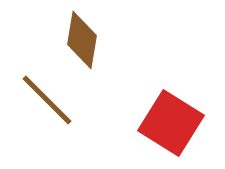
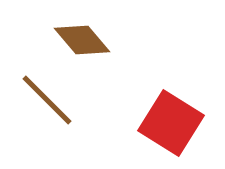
brown diamond: rotated 50 degrees counterclockwise
